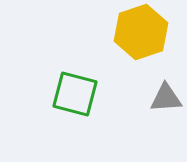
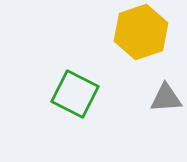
green square: rotated 12 degrees clockwise
